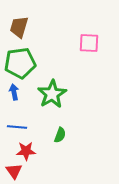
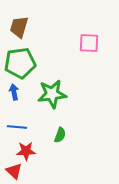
green star: rotated 24 degrees clockwise
red triangle: rotated 12 degrees counterclockwise
